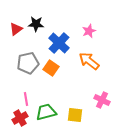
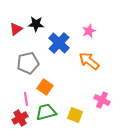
orange square: moved 6 px left, 19 px down
yellow square: rotated 14 degrees clockwise
